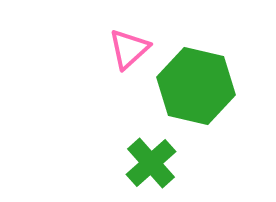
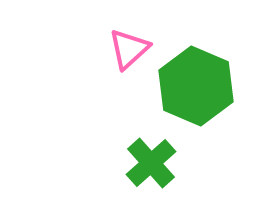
green hexagon: rotated 10 degrees clockwise
